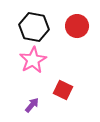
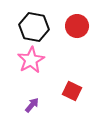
pink star: moved 2 px left
red square: moved 9 px right, 1 px down
